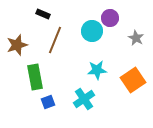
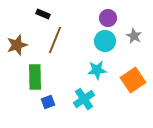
purple circle: moved 2 px left
cyan circle: moved 13 px right, 10 px down
gray star: moved 2 px left, 2 px up
green rectangle: rotated 10 degrees clockwise
